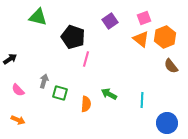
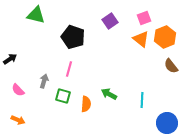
green triangle: moved 2 px left, 2 px up
pink line: moved 17 px left, 10 px down
green square: moved 3 px right, 3 px down
